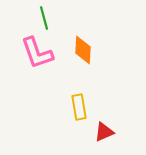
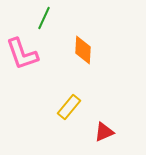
green line: rotated 40 degrees clockwise
pink L-shape: moved 15 px left, 1 px down
yellow rectangle: moved 10 px left; rotated 50 degrees clockwise
